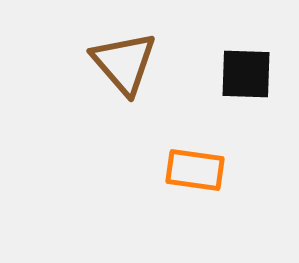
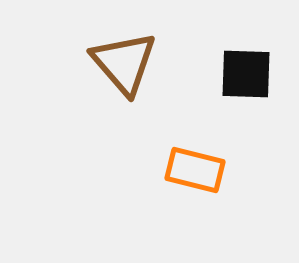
orange rectangle: rotated 6 degrees clockwise
